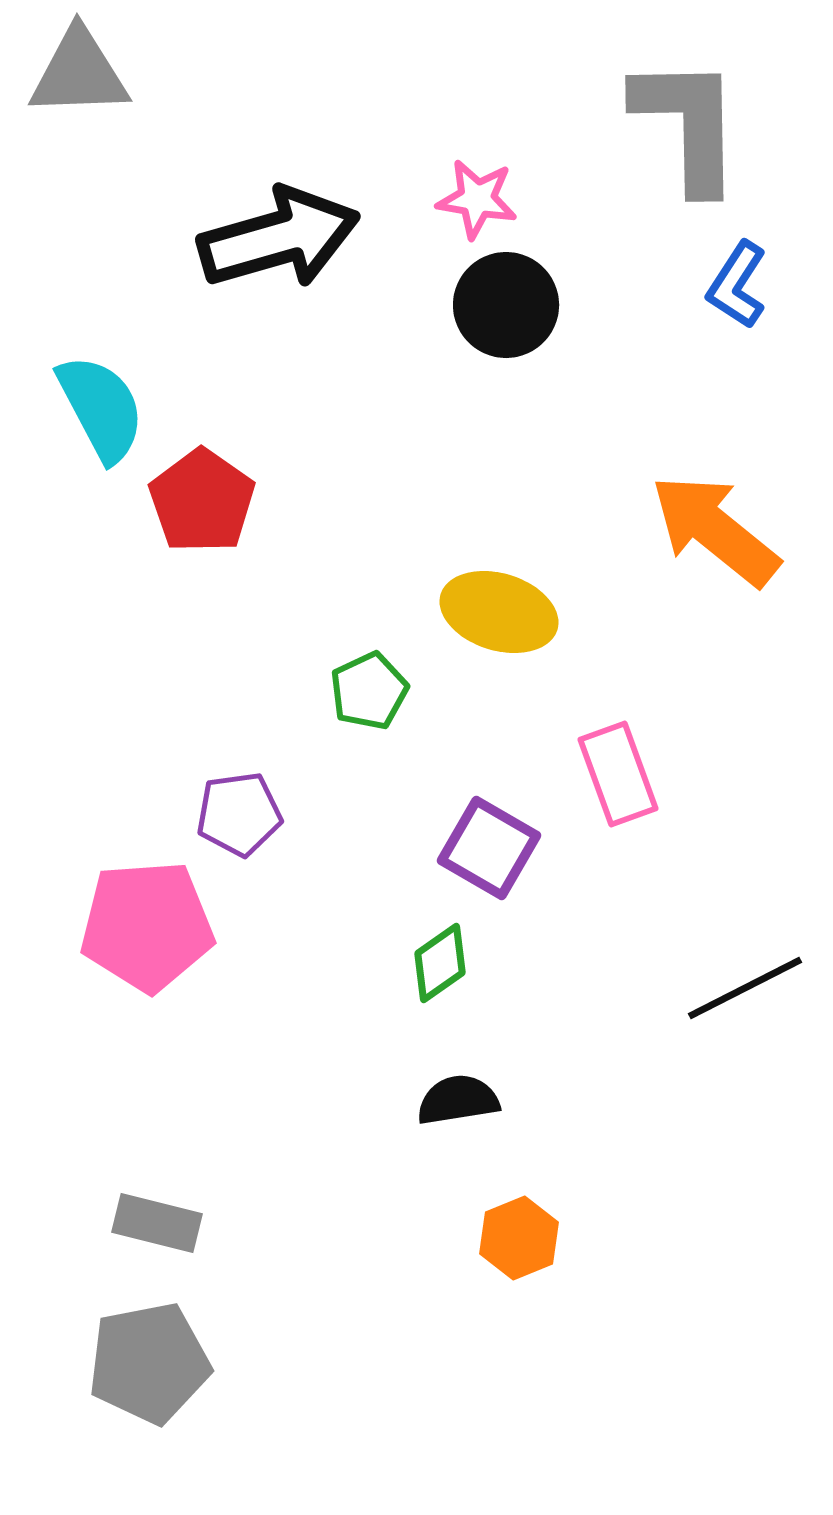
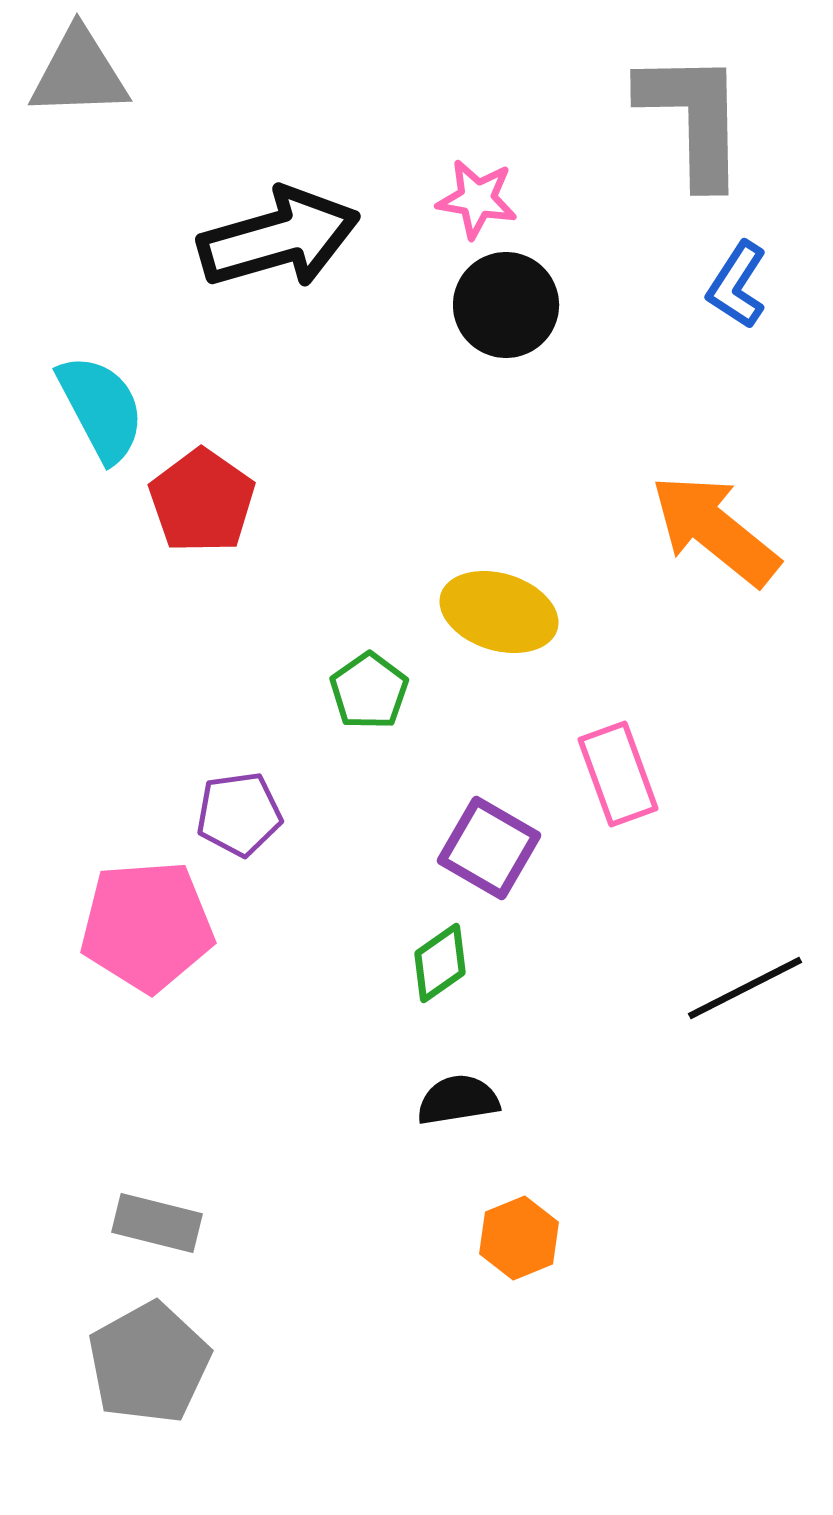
gray L-shape: moved 5 px right, 6 px up
green pentagon: rotated 10 degrees counterclockwise
gray pentagon: rotated 18 degrees counterclockwise
